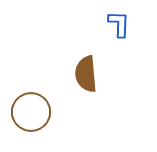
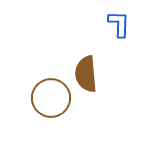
brown circle: moved 20 px right, 14 px up
